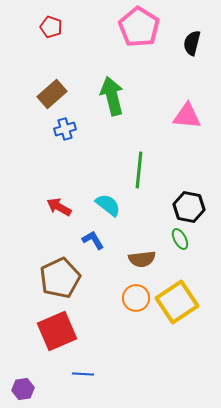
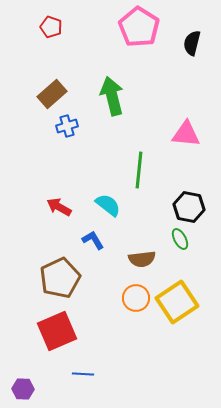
pink triangle: moved 1 px left, 18 px down
blue cross: moved 2 px right, 3 px up
purple hexagon: rotated 10 degrees clockwise
